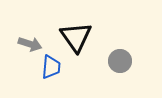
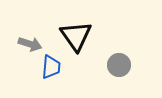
black triangle: moved 1 px up
gray circle: moved 1 px left, 4 px down
